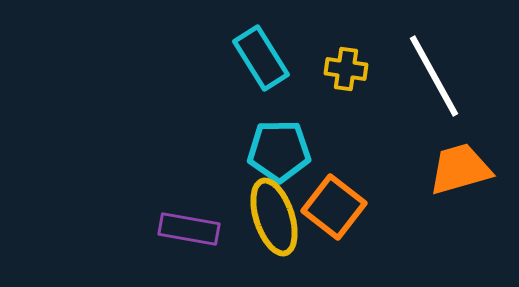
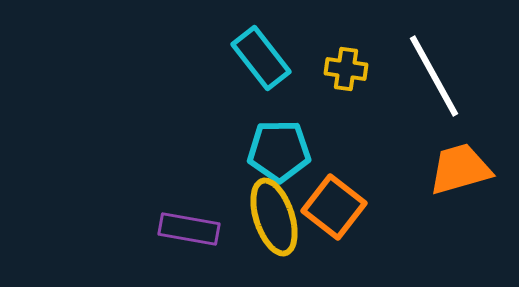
cyan rectangle: rotated 6 degrees counterclockwise
